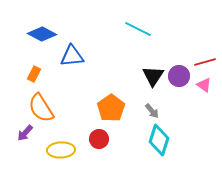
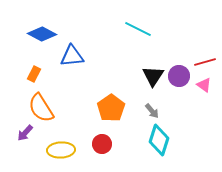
red circle: moved 3 px right, 5 px down
